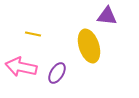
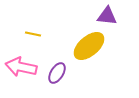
yellow ellipse: rotated 68 degrees clockwise
